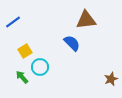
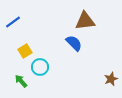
brown triangle: moved 1 px left, 1 px down
blue semicircle: moved 2 px right
green arrow: moved 1 px left, 4 px down
